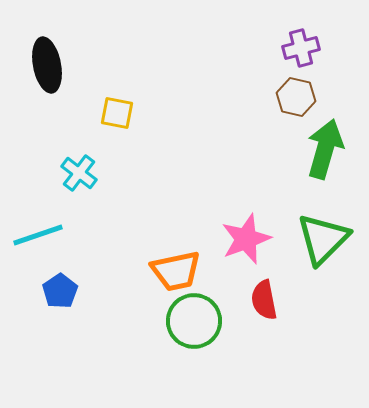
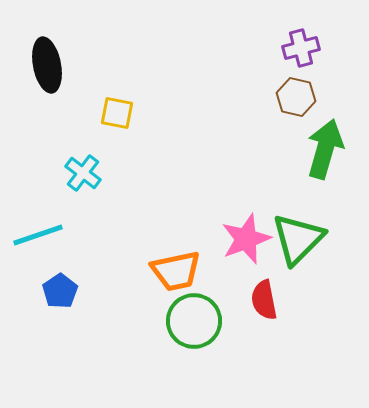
cyan cross: moved 4 px right
green triangle: moved 25 px left
